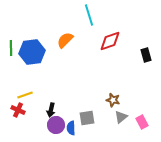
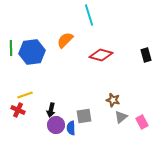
red diamond: moved 9 px left, 14 px down; rotated 35 degrees clockwise
gray square: moved 3 px left, 2 px up
